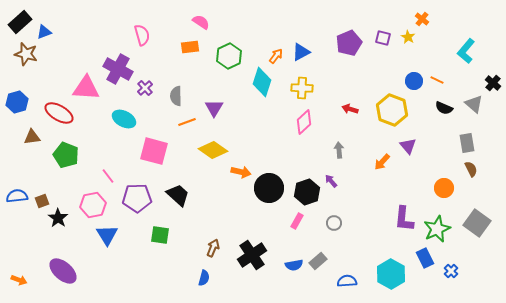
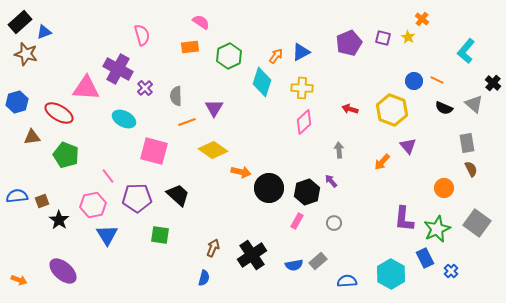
black star at (58, 218): moved 1 px right, 2 px down
